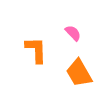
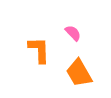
orange L-shape: moved 3 px right
